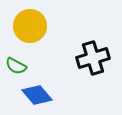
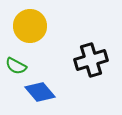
black cross: moved 2 px left, 2 px down
blue diamond: moved 3 px right, 3 px up
